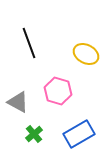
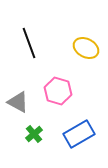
yellow ellipse: moved 6 px up
